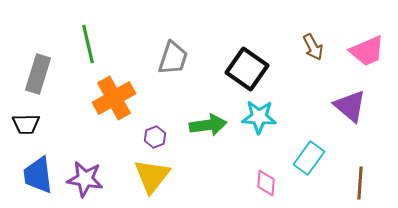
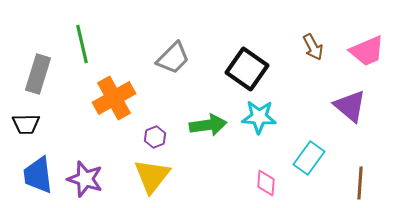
green line: moved 6 px left
gray trapezoid: rotated 27 degrees clockwise
purple star: rotated 9 degrees clockwise
